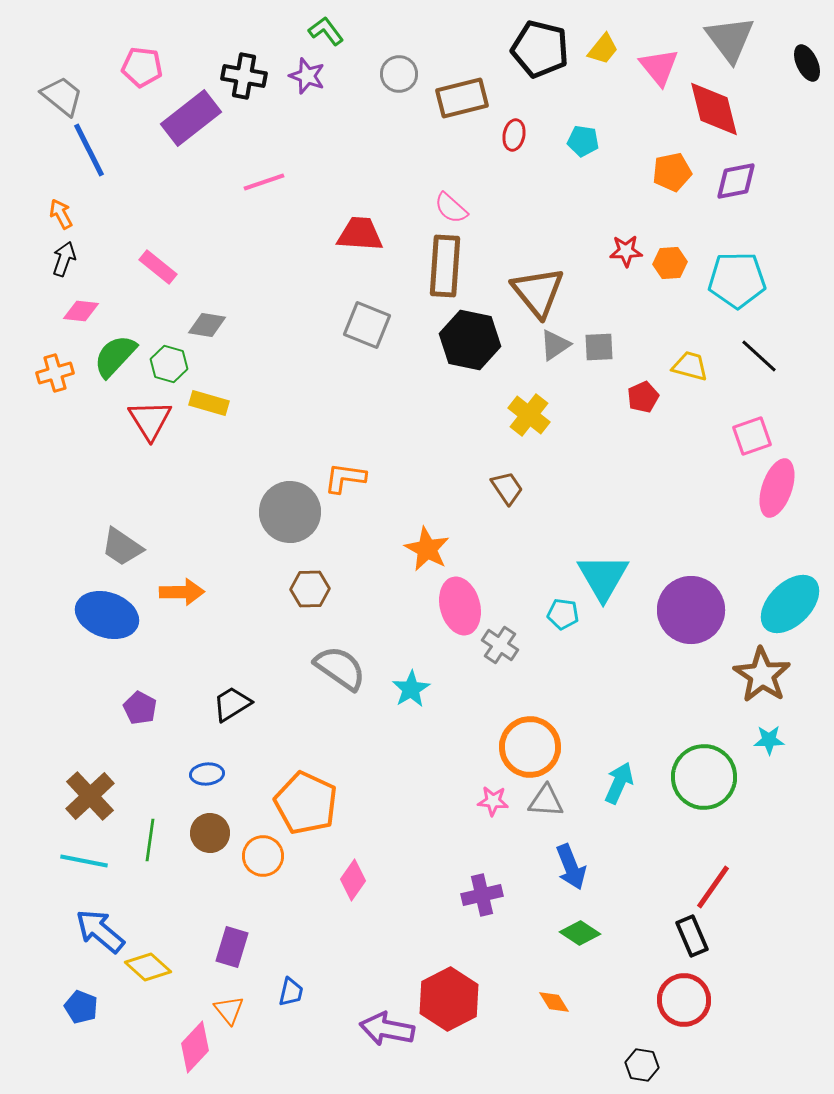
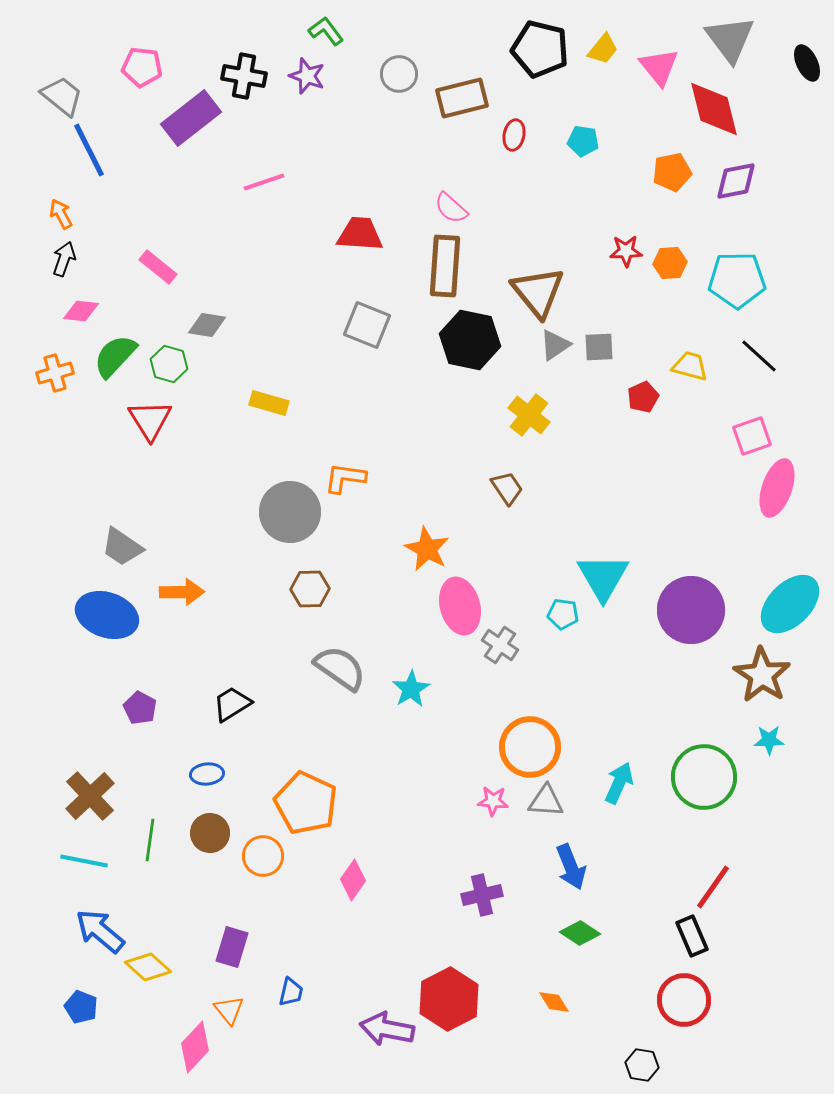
yellow rectangle at (209, 403): moved 60 px right
